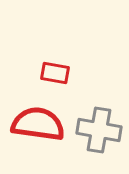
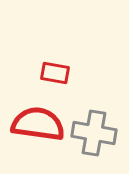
gray cross: moved 5 px left, 3 px down
